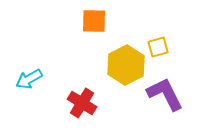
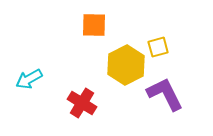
orange square: moved 4 px down
